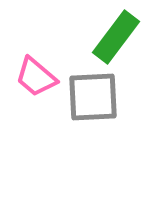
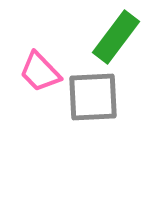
pink trapezoid: moved 4 px right, 5 px up; rotated 6 degrees clockwise
